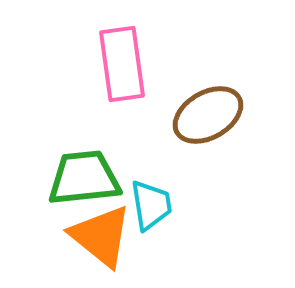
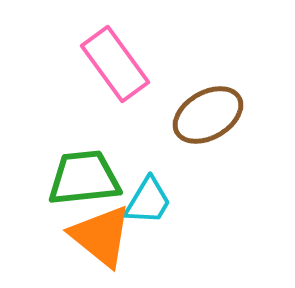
pink rectangle: moved 7 px left; rotated 28 degrees counterclockwise
cyan trapezoid: moved 3 px left, 4 px up; rotated 40 degrees clockwise
